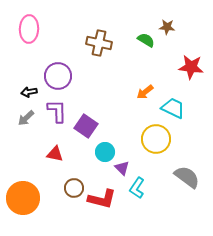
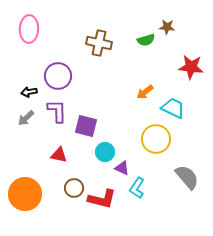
green semicircle: rotated 132 degrees clockwise
purple square: rotated 20 degrees counterclockwise
red triangle: moved 4 px right, 1 px down
purple triangle: rotated 21 degrees counterclockwise
gray semicircle: rotated 12 degrees clockwise
orange circle: moved 2 px right, 4 px up
